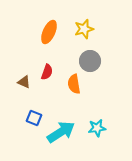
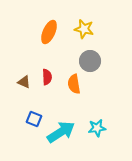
yellow star: rotated 30 degrees clockwise
red semicircle: moved 5 px down; rotated 21 degrees counterclockwise
blue square: moved 1 px down
